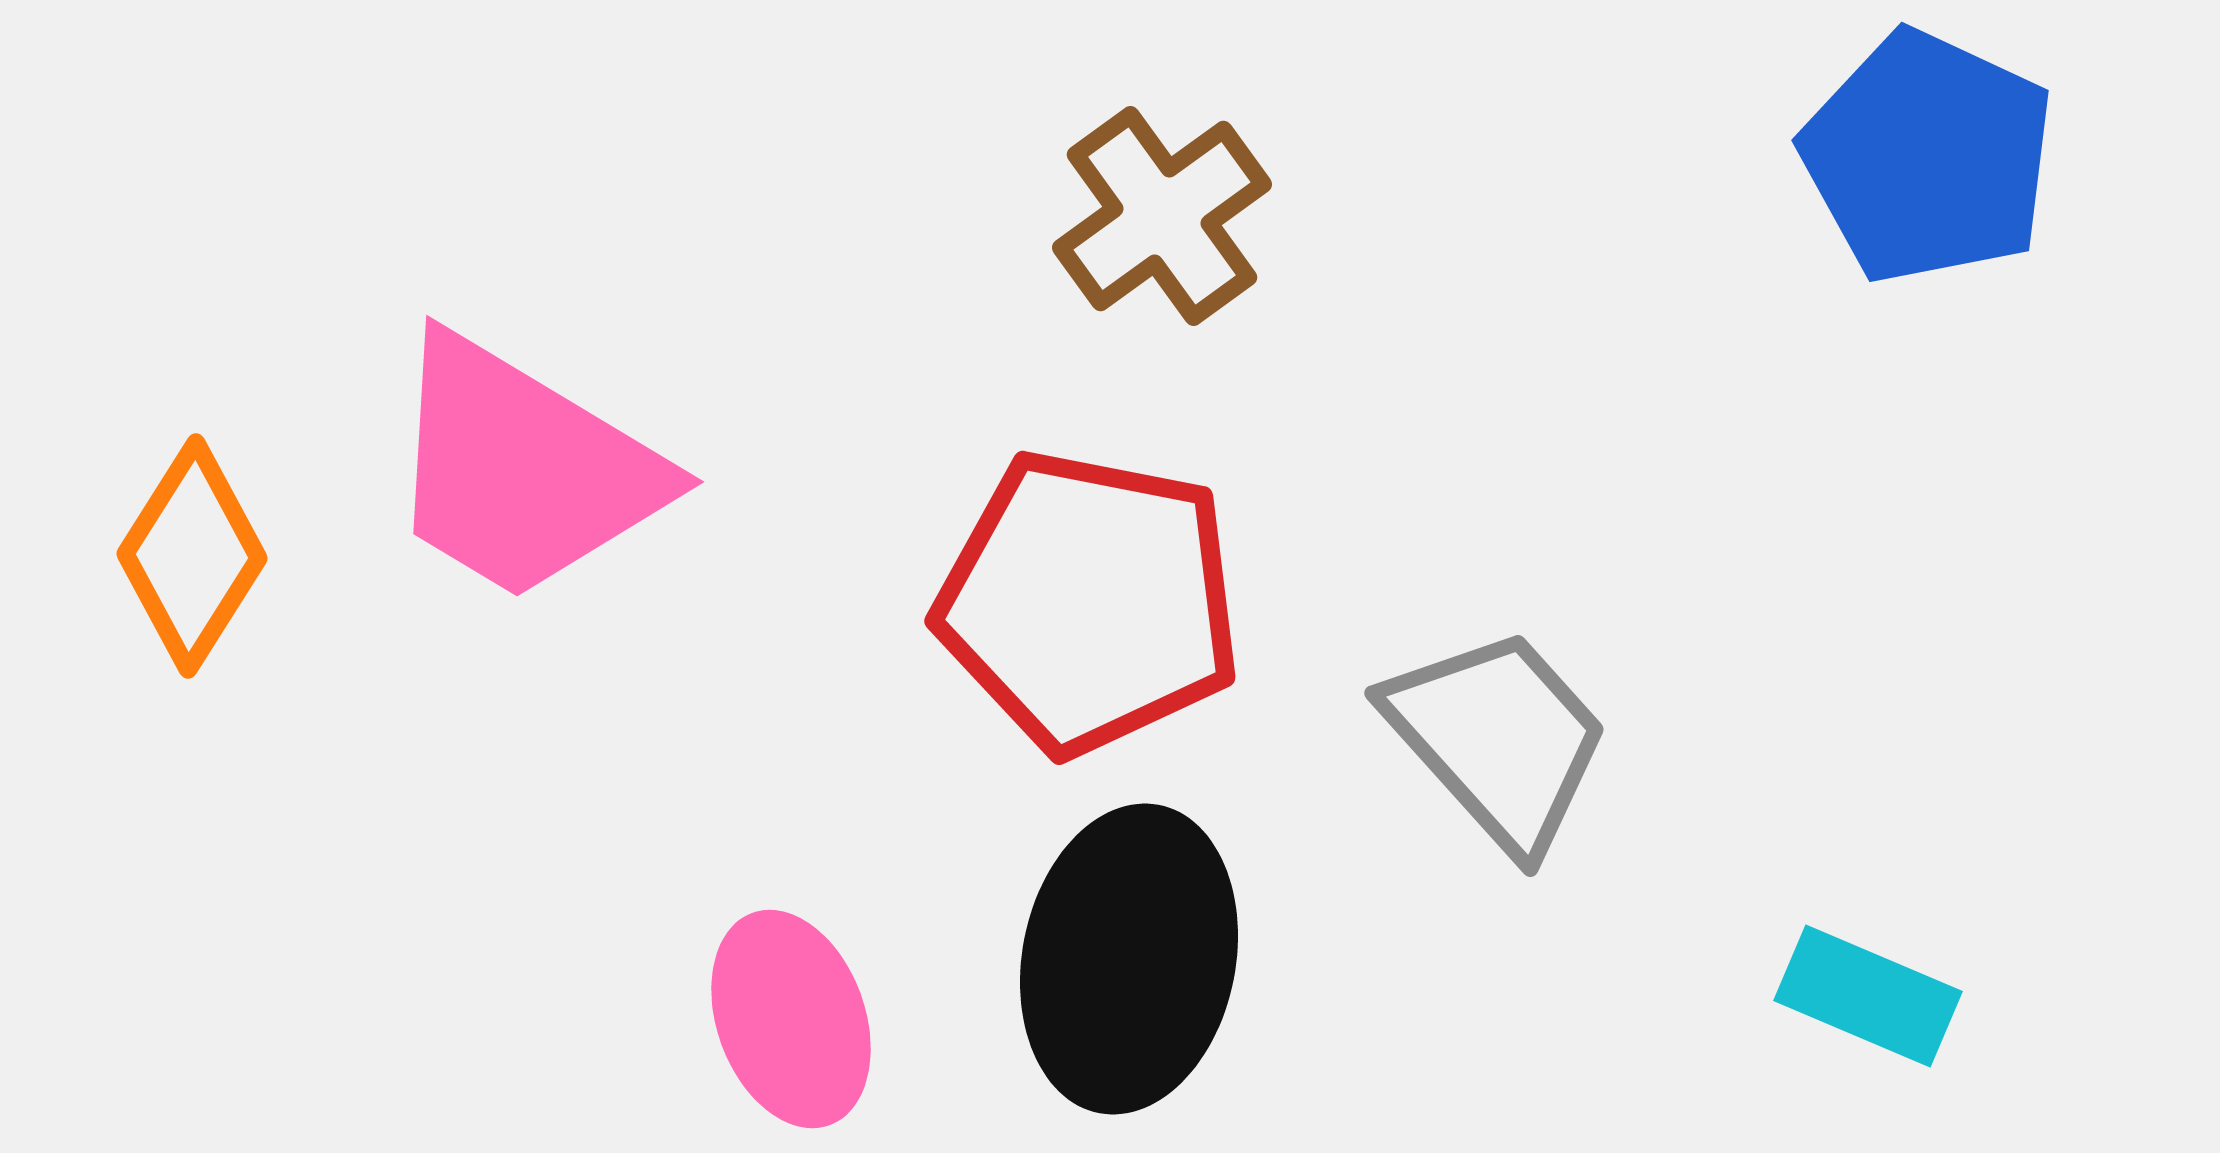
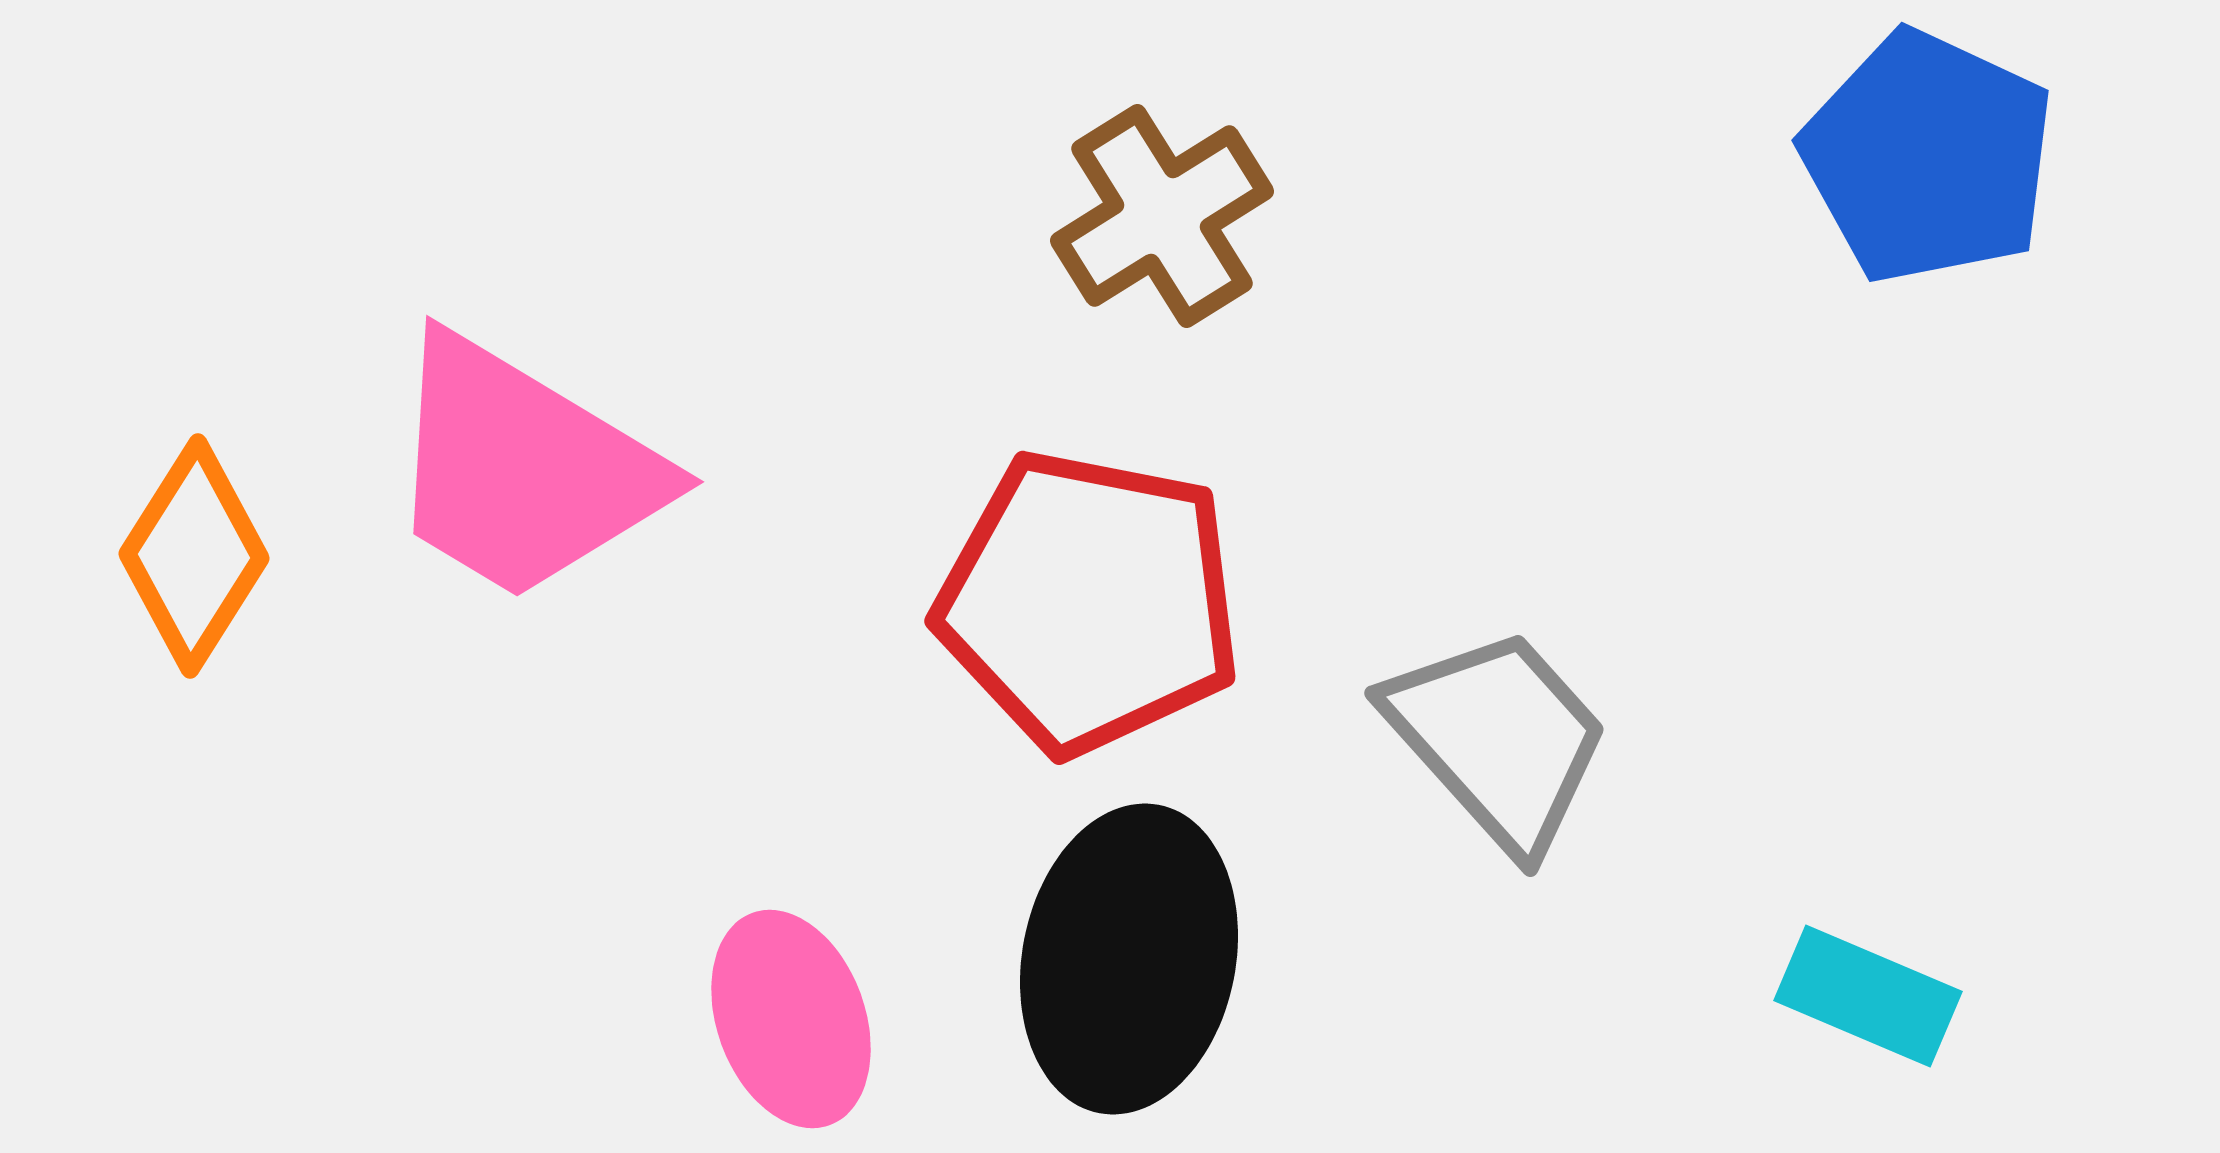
brown cross: rotated 4 degrees clockwise
orange diamond: moved 2 px right
